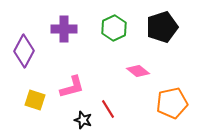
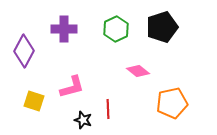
green hexagon: moved 2 px right, 1 px down
yellow square: moved 1 px left, 1 px down
red line: rotated 30 degrees clockwise
